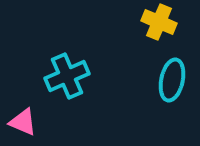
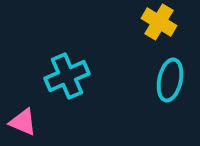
yellow cross: rotated 8 degrees clockwise
cyan ellipse: moved 2 px left
